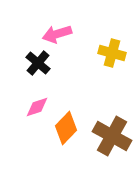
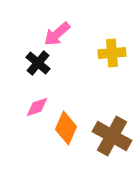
pink arrow: rotated 24 degrees counterclockwise
yellow cross: rotated 20 degrees counterclockwise
orange diamond: rotated 20 degrees counterclockwise
